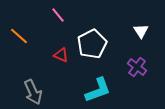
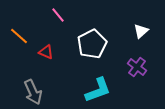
white triangle: rotated 21 degrees clockwise
red triangle: moved 15 px left, 3 px up
